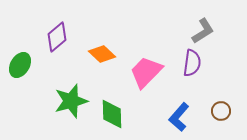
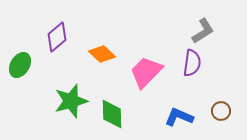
blue L-shape: rotated 72 degrees clockwise
